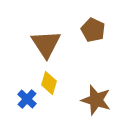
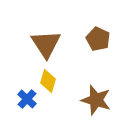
brown pentagon: moved 5 px right, 9 px down
yellow diamond: moved 1 px left, 2 px up
